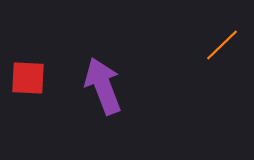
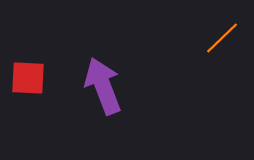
orange line: moved 7 px up
